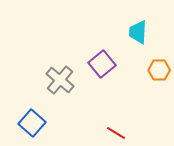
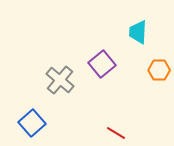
blue square: rotated 8 degrees clockwise
